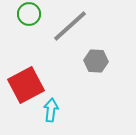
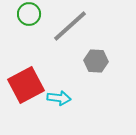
cyan arrow: moved 8 px right, 12 px up; rotated 90 degrees clockwise
